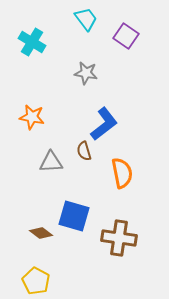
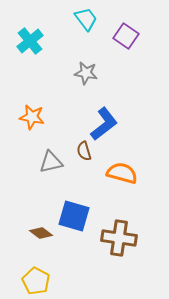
cyan cross: moved 2 px left, 1 px up; rotated 20 degrees clockwise
gray triangle: rotated 10 degrees counterclockwise
orange semicircle: rotated 64 degrees counterclockwise
